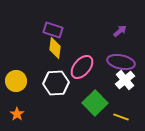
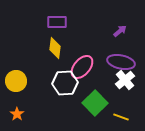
purple rectangle: moved 4 px right, 8 px up; rotated 18 degrees counterclockwise
white hexagon: moved 9 px right
